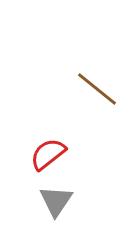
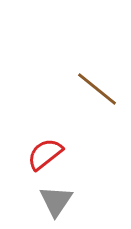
red semicircle: moved 3 px left
